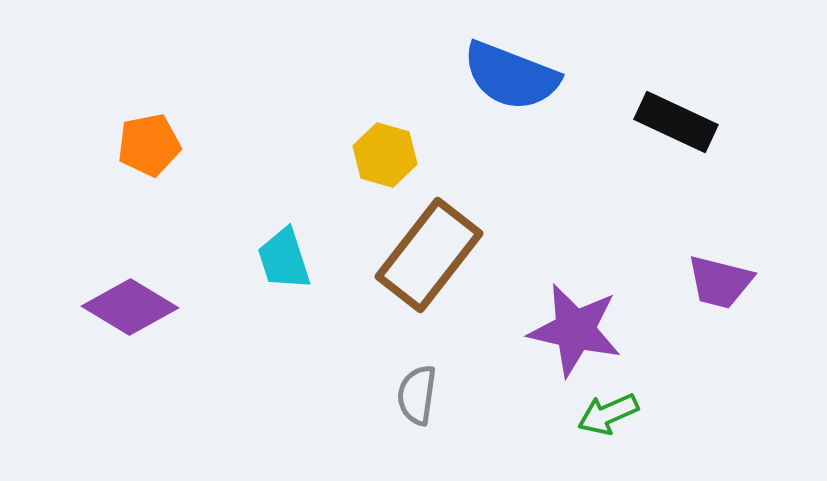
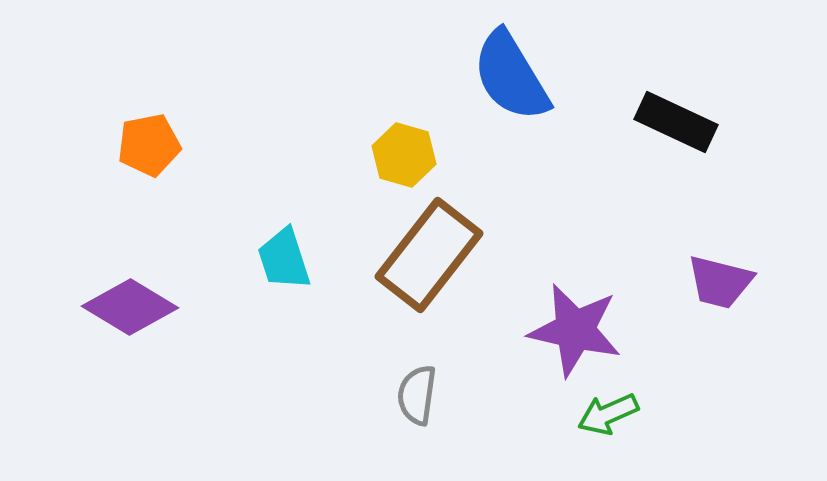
blue semicircle: rotated 38 degrees clockwise
yellow hexagon: moved 19 px right
